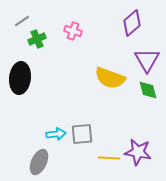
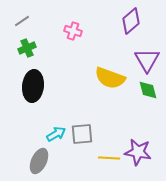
purple diamond: moved 1 px left, 2 px up
green cross: moved 10 px left, 9 px down
black ellipse: moved 13 px right, 8 px down
cyan arrow: rotated 24 degrees counterclockwise
gray ellipse: moved 1 px up
